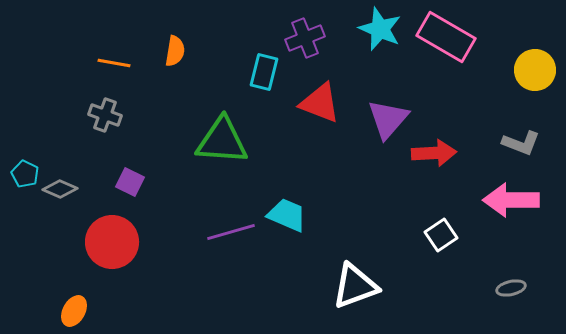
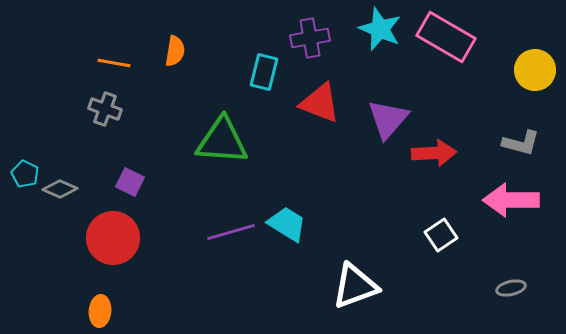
purple cross: moved 5 px right; rotated 12 degrees clockwise
gray cross: moved 6 px up
gray L-shape: rotated 6 degrees counterclockwise
cyan trapezoid: moved 9 px down; rotated 9 degrees clockwise
red circle: moved 1 px right, 4 px up
orange ellipse: moved 26 px right; rotated 24 degrees counterclockwise
